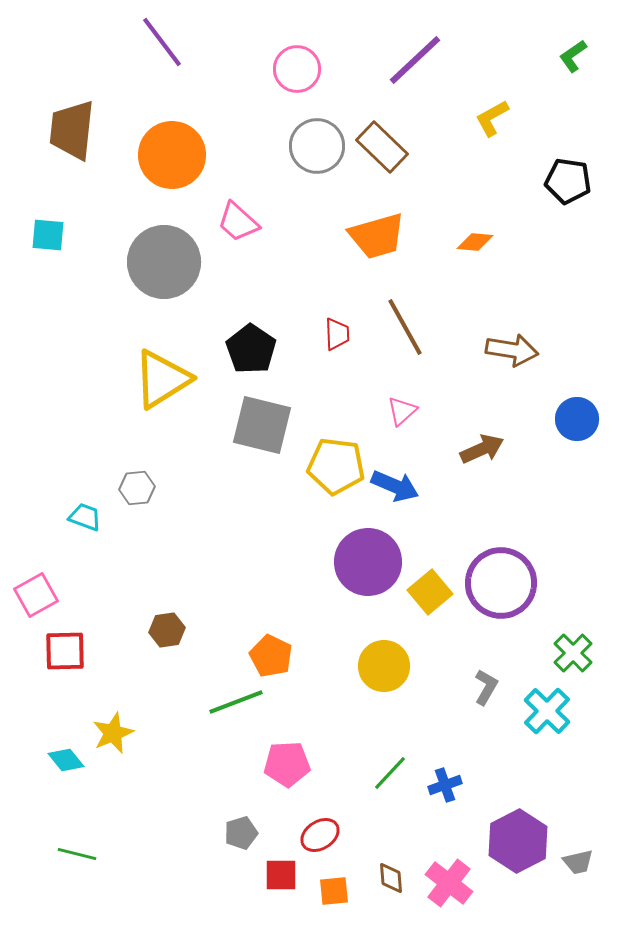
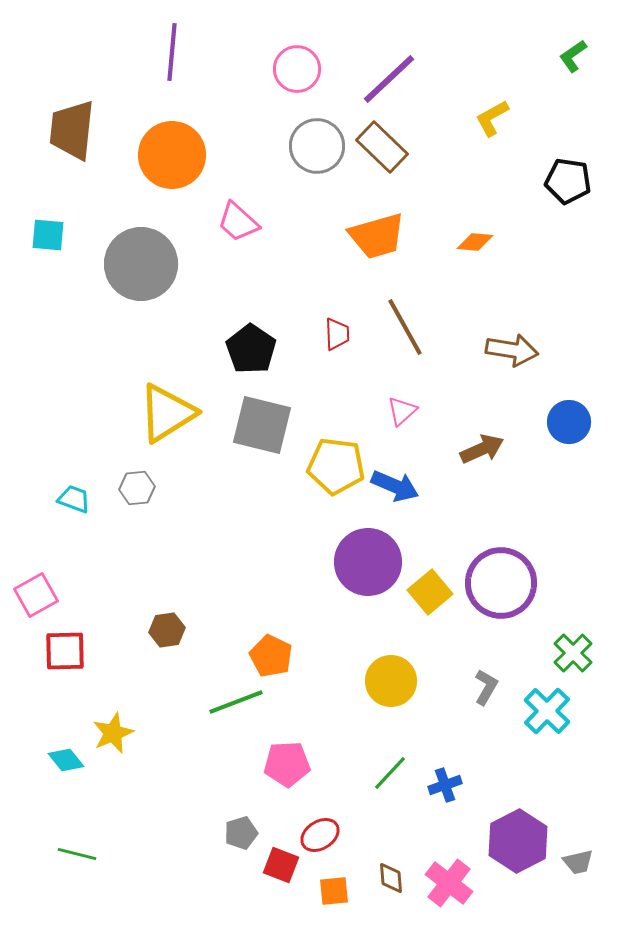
purple line at (162, 42): moved 10 px right, 10 px down; rotated 42 degrees clockwise
purple line at (415, 60): moved 26 px left, 19 px down
gray circle at (164, 262): moved 23 px left, 2 px down
yellow triangle at (162, 379): moved 5 px right, 34 px down
blue circle at (577, 419): moved 8 px left, 3 px down
cyan trapezoid at (85, 517): moved 11 px left, 18 px up
yellow circle at (384, 666): moved 7 px right, 15 px down
red square at (281, 875): moved 10 px up; rotated 21 degrees clockwise
